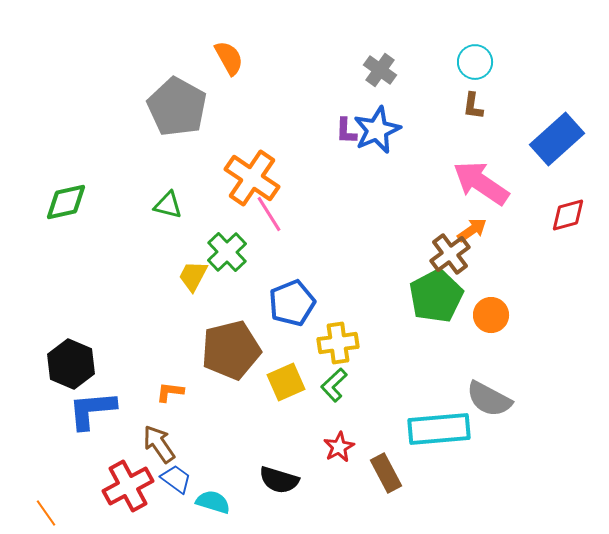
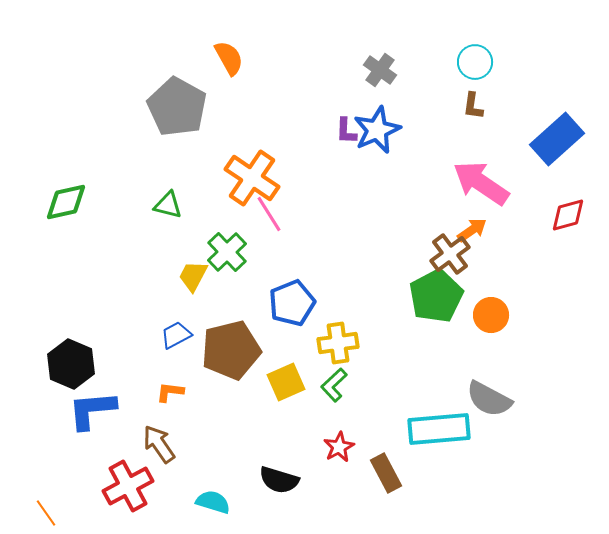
blue trapezoid: moved 144 px up; rotated 64 degrees counterclockwise
